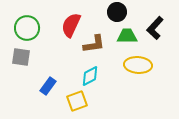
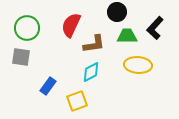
cyan diamond: moved 1 px right, 4 px up
